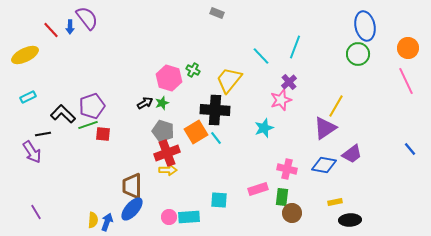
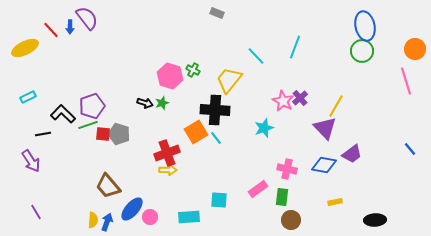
orange circle at (408, 48): moved 7 px right, 1 px down
green circle at (358, 54): moved 4 px right, 3 px up
yellow ellipse at (25, 55): moved 7 px up
cyan line at (261, 56): moved 5 px left
pink hexagon at (169, 78): moved 1 px right, 2 px up
pink line at (406, 81): rotated 8 degrees clockwise
purple cross at (289, 82): moved 11 px right, 16 px down
pink star at (281, 100): moved 2 px right, 1 px down; rotated 25 degrees counterclockwise
black arrow at (145, 103): rotated 49 degrees clockwise
purple triangle at (325, 128): rotated 40 degrees counterclockwise
gray pentagon at (163, 131): moved 44 px left, 3 px down
purple arrow at (32, 152): moved 1 px left, 9 px down
brown trapezoid at (132, 186): moved 24 px left; rotated 40 degrees counterclockwise
pink rectangle at (258, 189): rotated 18 degrees counterclockwise
brown circle at (292, 213): moved 1 px left, 7 px down
pink circle at (169, 217): moved 19 px left
black ellipse at (350, 220): moved 25 px right
